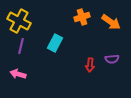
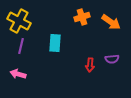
cyan rectangle: rotated 24 degrees counterclockwise
